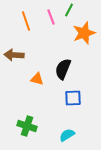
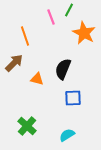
orange line: moved 1 px left, 15 px down
orange star: rotated 25 degrees counterclockwise
brown arrow: moved 8 px down; rotated 132 degrees clockwise
green cross: rotated 24 degrees clockwise
